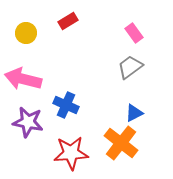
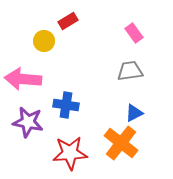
yellow circle: moved 18 px right, 8 px down
gray trapezoid: moved 4 px down; rotated 28 degrees clockwise
pink arrow: rotated 9 degrees counterclockwise
blue cross: rotated 15 degrees counterclockwise
red star: moved 1 px left
